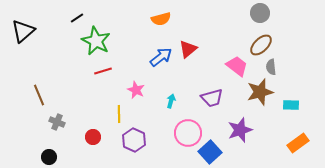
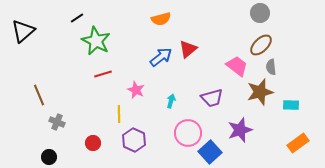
red line: moved 3 px down
red circle: moved 6 px down
